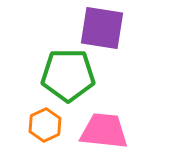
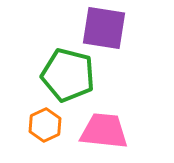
purple square: moved 2 px right
green pentagon: rotated 14 degrees clockwise
